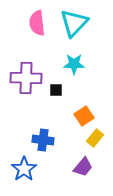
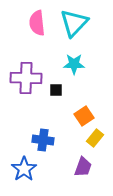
purple trapezoid: rotated 20 degrees counterclockwise
